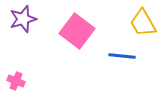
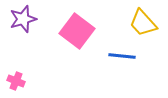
yellow trapezoid: rotated 12 degrees counterclockwise
